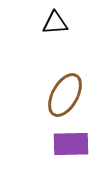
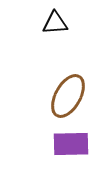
brown ellipse: moved 3 px right, 1 px down
